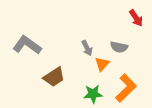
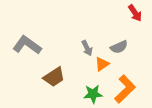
red arrow: moved 1 px left, 5 px up
gray semicircle: rotated 36 degrees counterclockwise
orange triangle: rotated 14 degrees clockwise
orange L-shape: moved 1 px left, 1 px down
